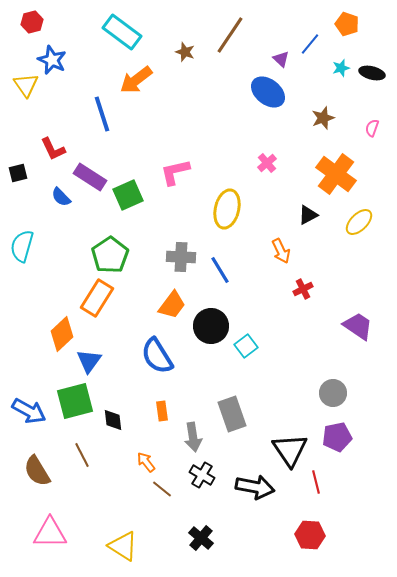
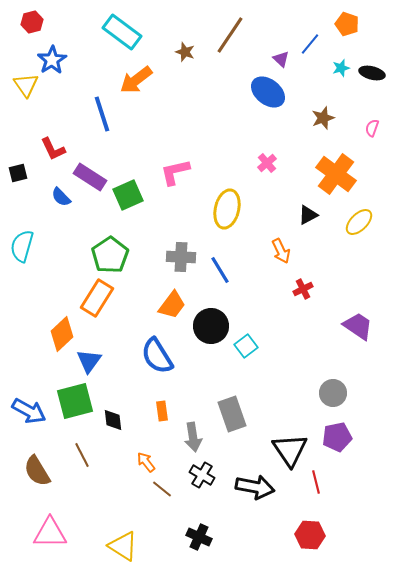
blue star at (52, 60): rotated 16 degrees clockwise
black cross at (201, 538): moved 2 px left, 1 px up; rotated 15 degrees counterclockwise
